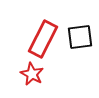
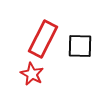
black square: moved 9 px down; rotated 8 degrees clockwise
